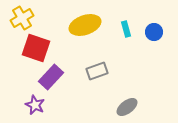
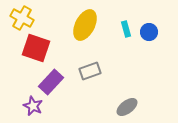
yellow cross: rotated 30 degrees counterclockwise
yellow ellipse: rotated 44 degrees counterclockwise
blue circle: moved 5 px left
gray rectangle: moved 7 px left
purple rectangle: moved 5 px down
purple star: moved 2 px left, 1 px down
